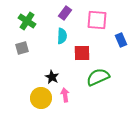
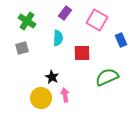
pink square: rotated 25 degrees clockwise
cyan semicircle: moved 4 px left, 2 px down
green semicircle: moved 9 px right
